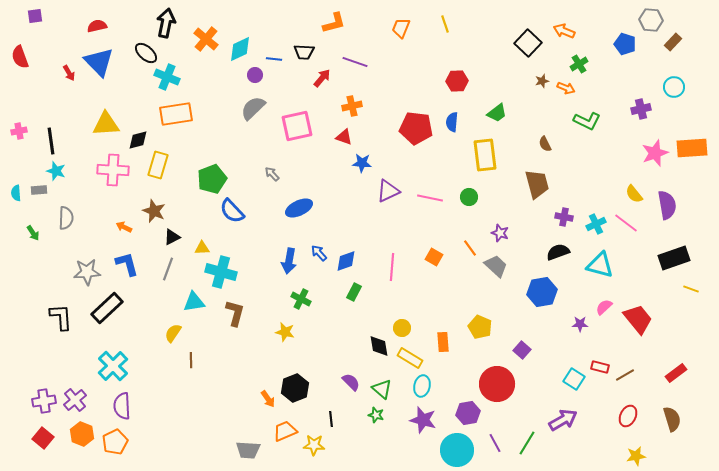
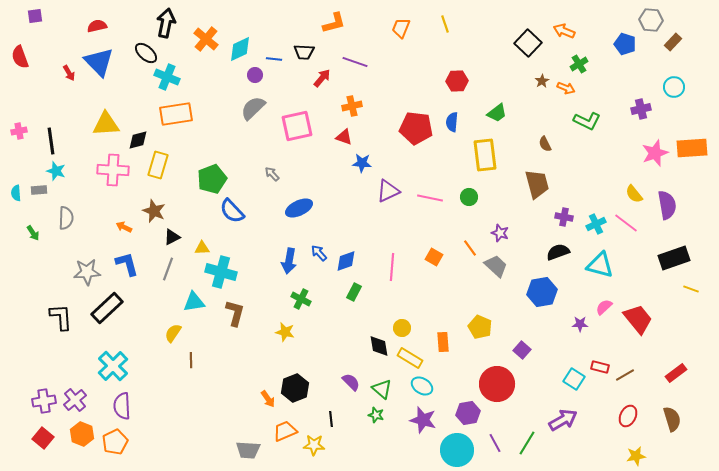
brown star at (542, 81): rotated 16 degrees counterclockwise
cyan ellipse at (422, 386): rotated 70 degrees counterclockwise
